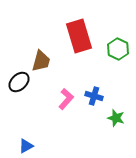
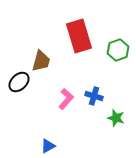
green hexagon: moved 1 px down; rotated 15 degrees clockwise
blue triangle: moved 22 px right
